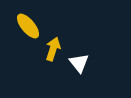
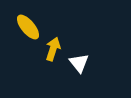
yellow ellipse: moved 1 px down
